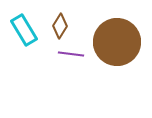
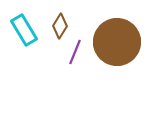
purple line: moved 4 px right, 2 px up; rotated 75 degrees counterclockwise
